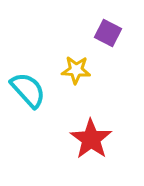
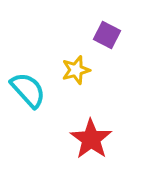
purple square: moved 1 px left, 2 px down
yellow star: rotated 20 degrees counterclockwise
